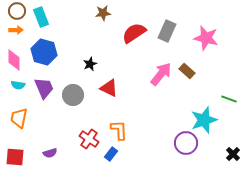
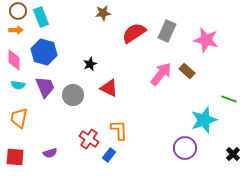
brown circle: moved 1 px right
pink star: moved 2 px down
purple trapezoid: moved 1 px right, 1 px up
purple circle: moved 1 px left, 5 px down
blue rectangle: moved 2 px left, 1 px down
